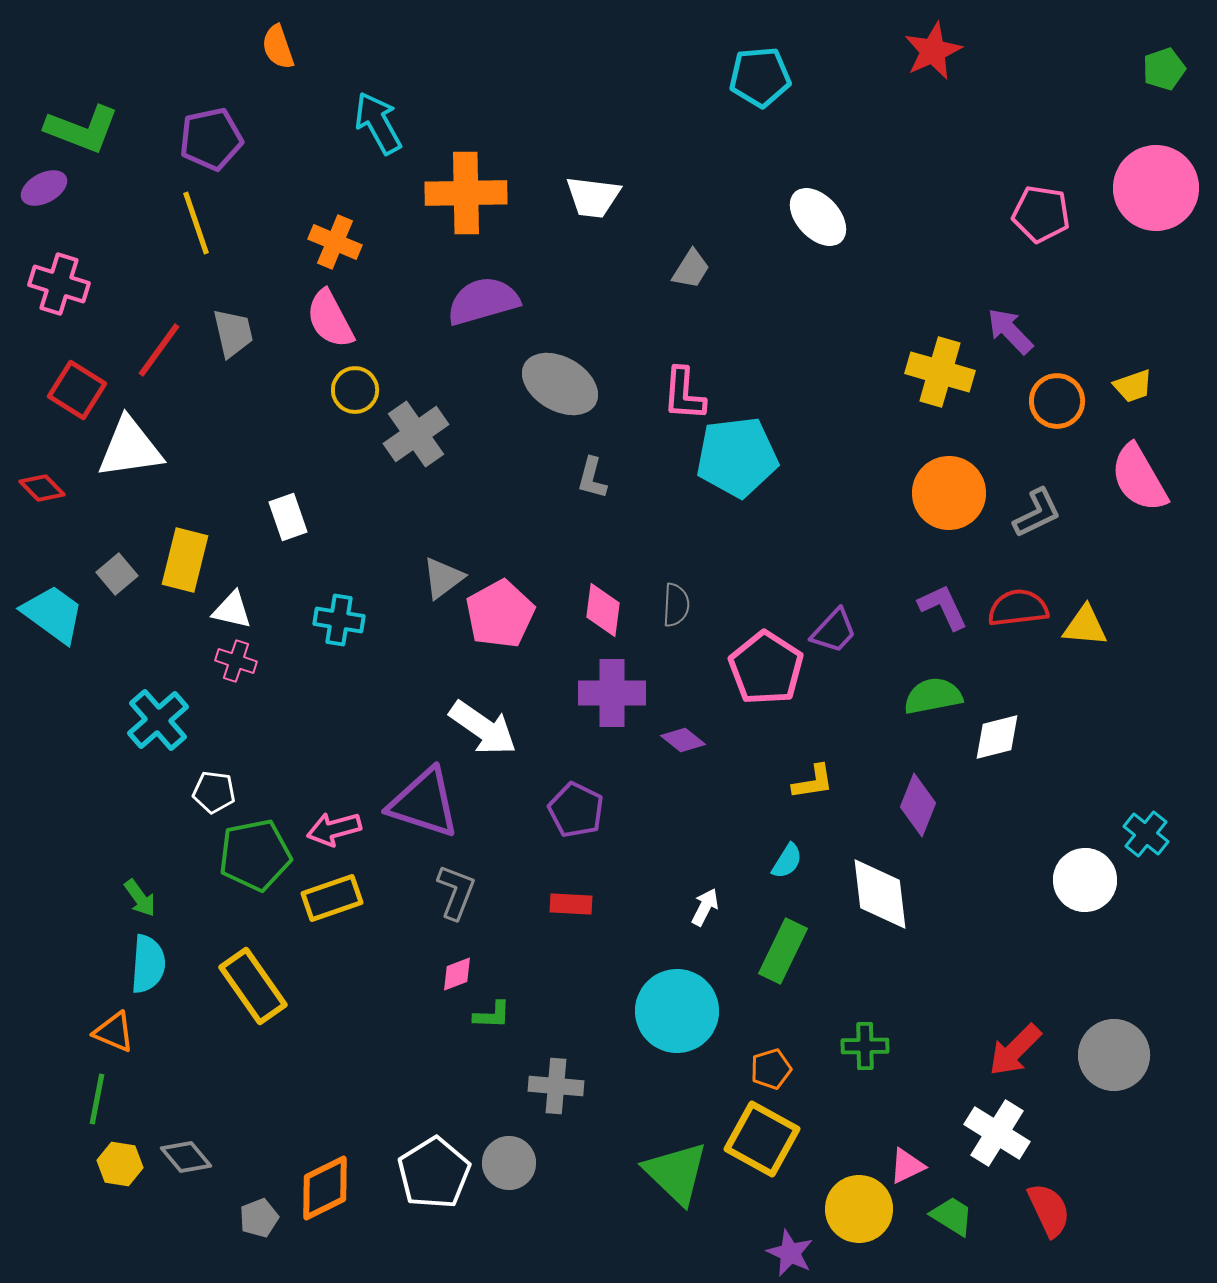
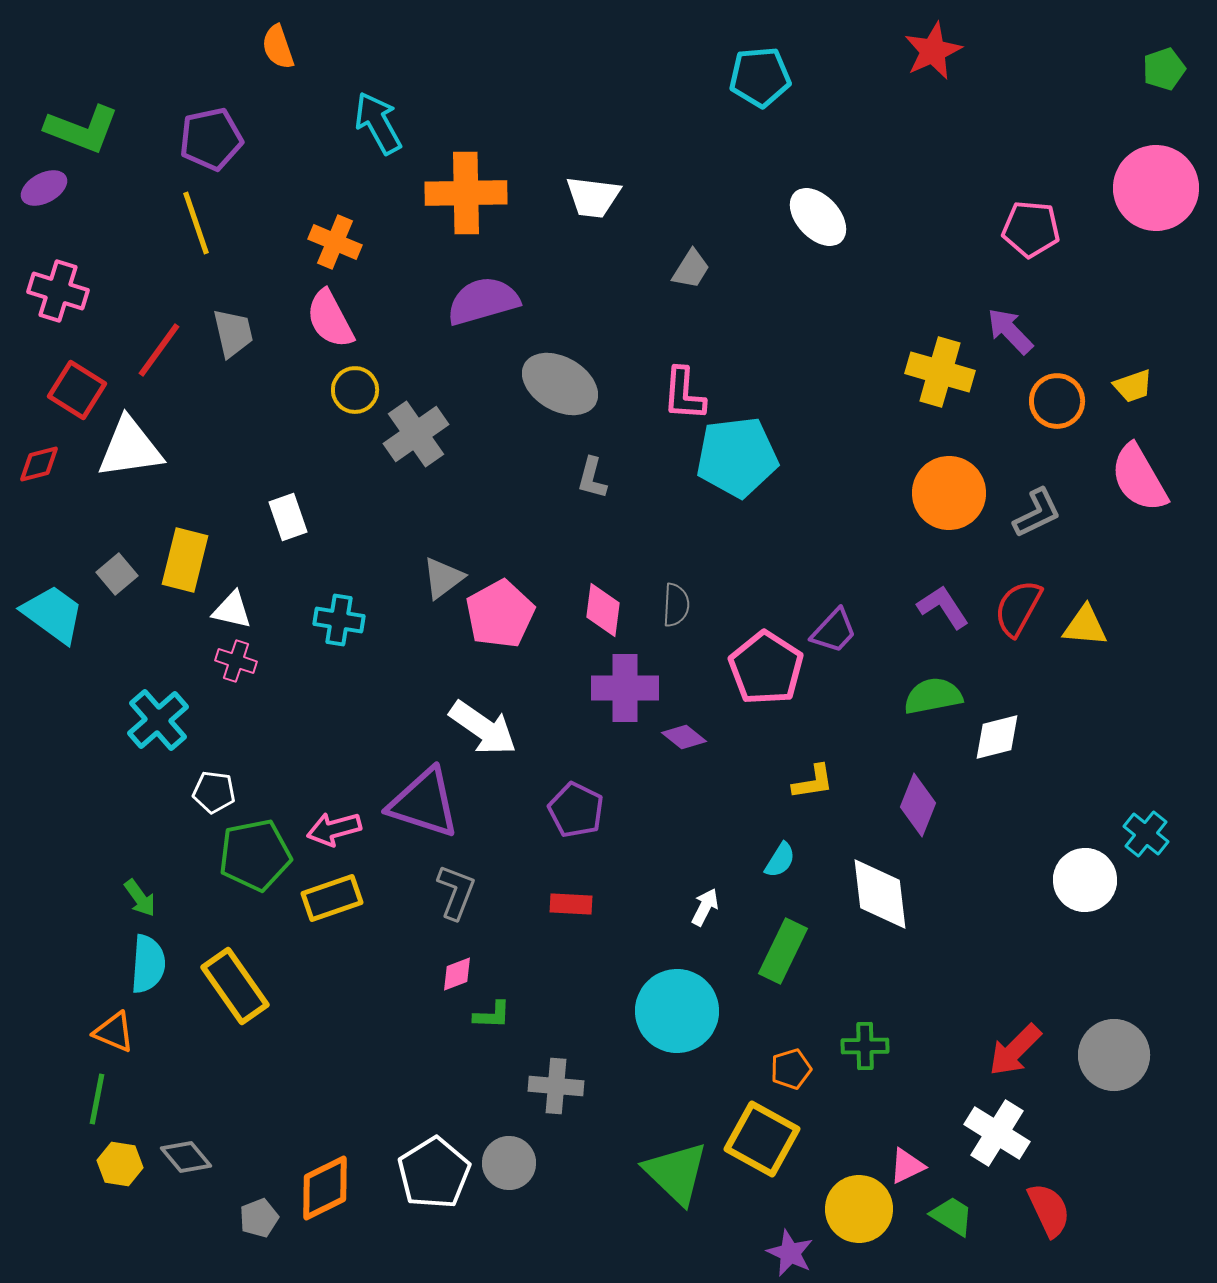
pink pentagon at (1041, 214): moved 10 px left, 15 px down; rotated 4 degrees counterclockwise
pink cross at (59, 284): moved 1 px left, 7 px down
red diamond at (42, 488): moved 3 px left, 24 px up; rotated 60 degrees counterclockwise
purple L-shape at (943, 607): rotated 8 degrees counterclockwise
red semicircle at (1018, 608): rotated 54 degrees counterclockwise
purple cross at (612, 693): moved 13 px right, 5 px up
purple diamond at (683, 740): moved 1 px right, 3 px up
cyan semicircle at (787, 861): moved 7 px left, 1 px up
yellow rectangle at (253, 986): moved 18 px left
orange pentagon at (771, 1069): moved 20 px right
